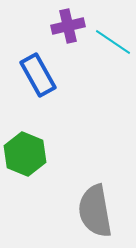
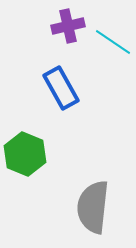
blue rectangle: moved 23 px right, 13 px down
gray semicircle: moved 2 px left, 4 px up; rotated 16 degrees clockwise
